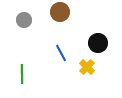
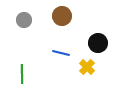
brown circle: moved 2 px right, 4 px down
blue line: rotated 48 degrees counterclockwise
